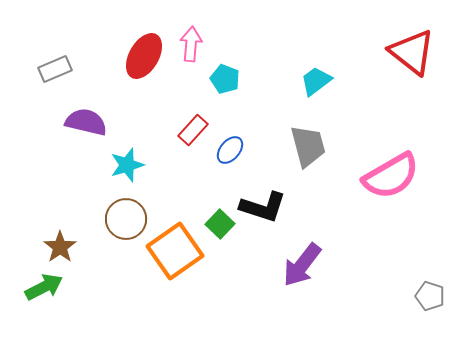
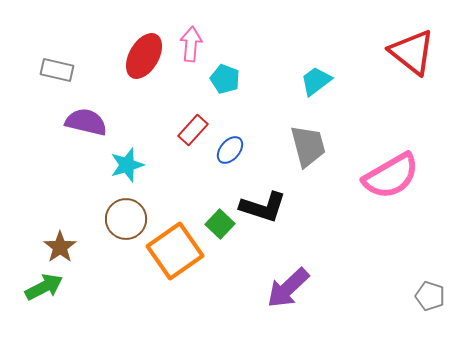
gray rectangle: moved 2 px right, 1 px down; rotated 36 degrees clockwise
purple arrow: moved 14 px left, 23 px down; rotated 9 degrees clockwise
